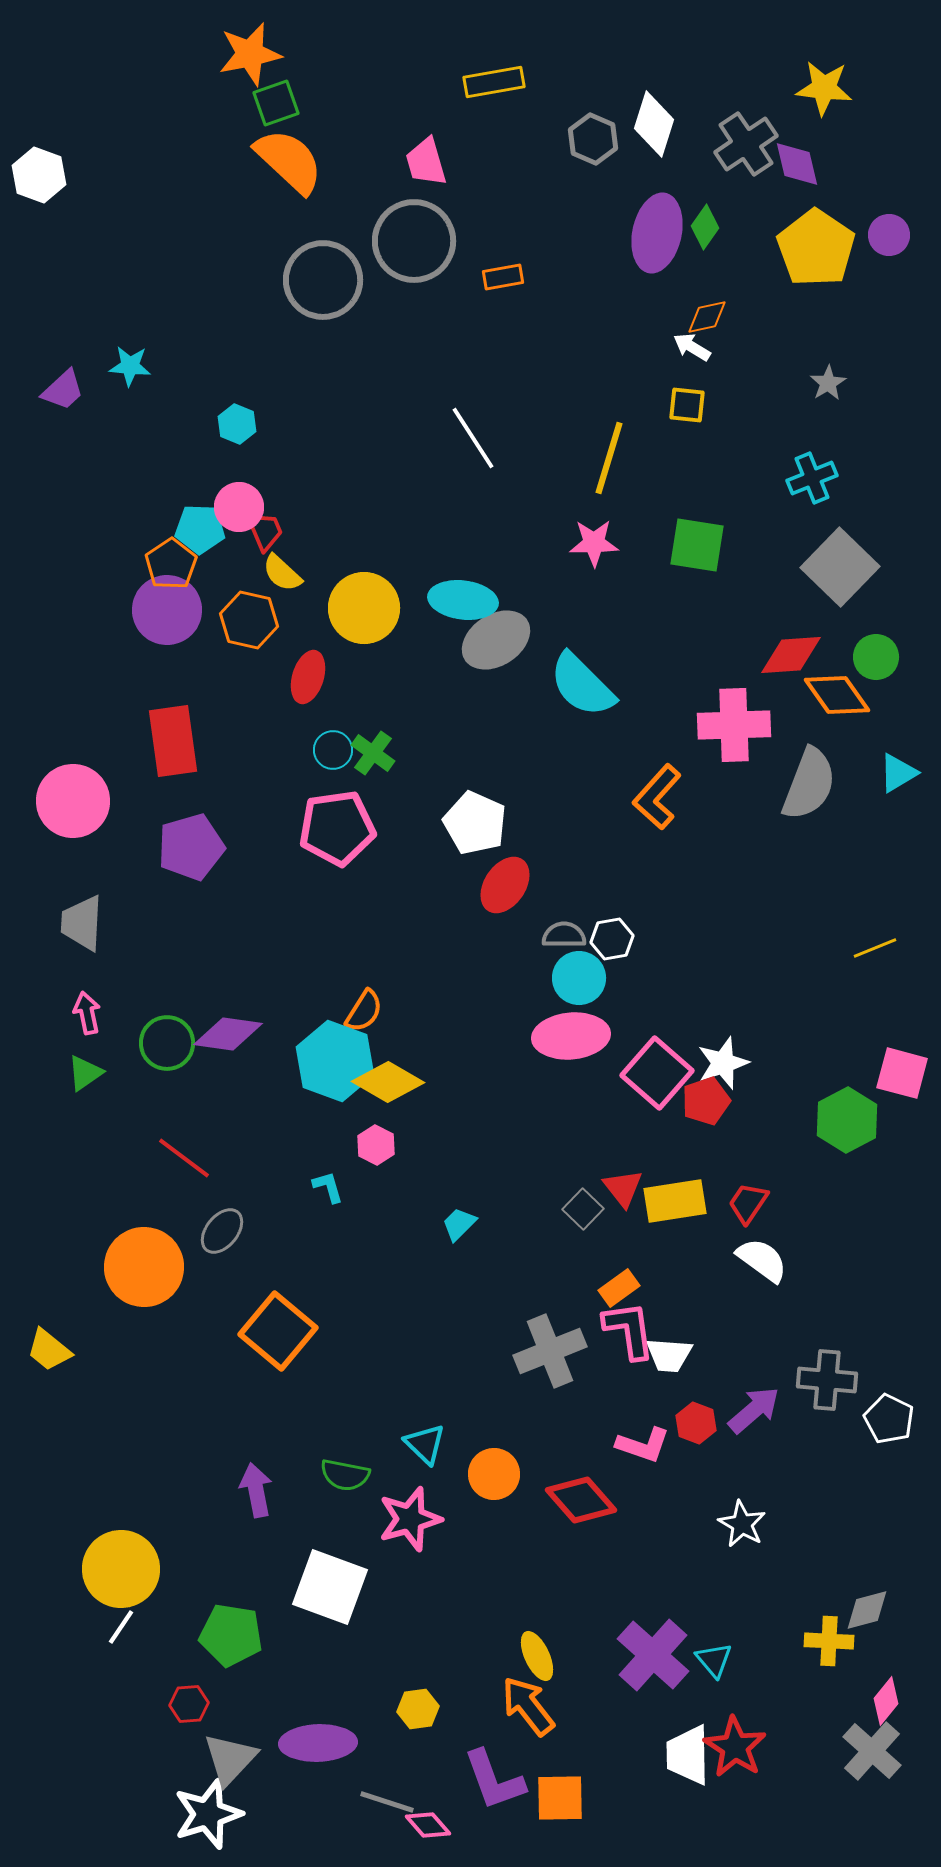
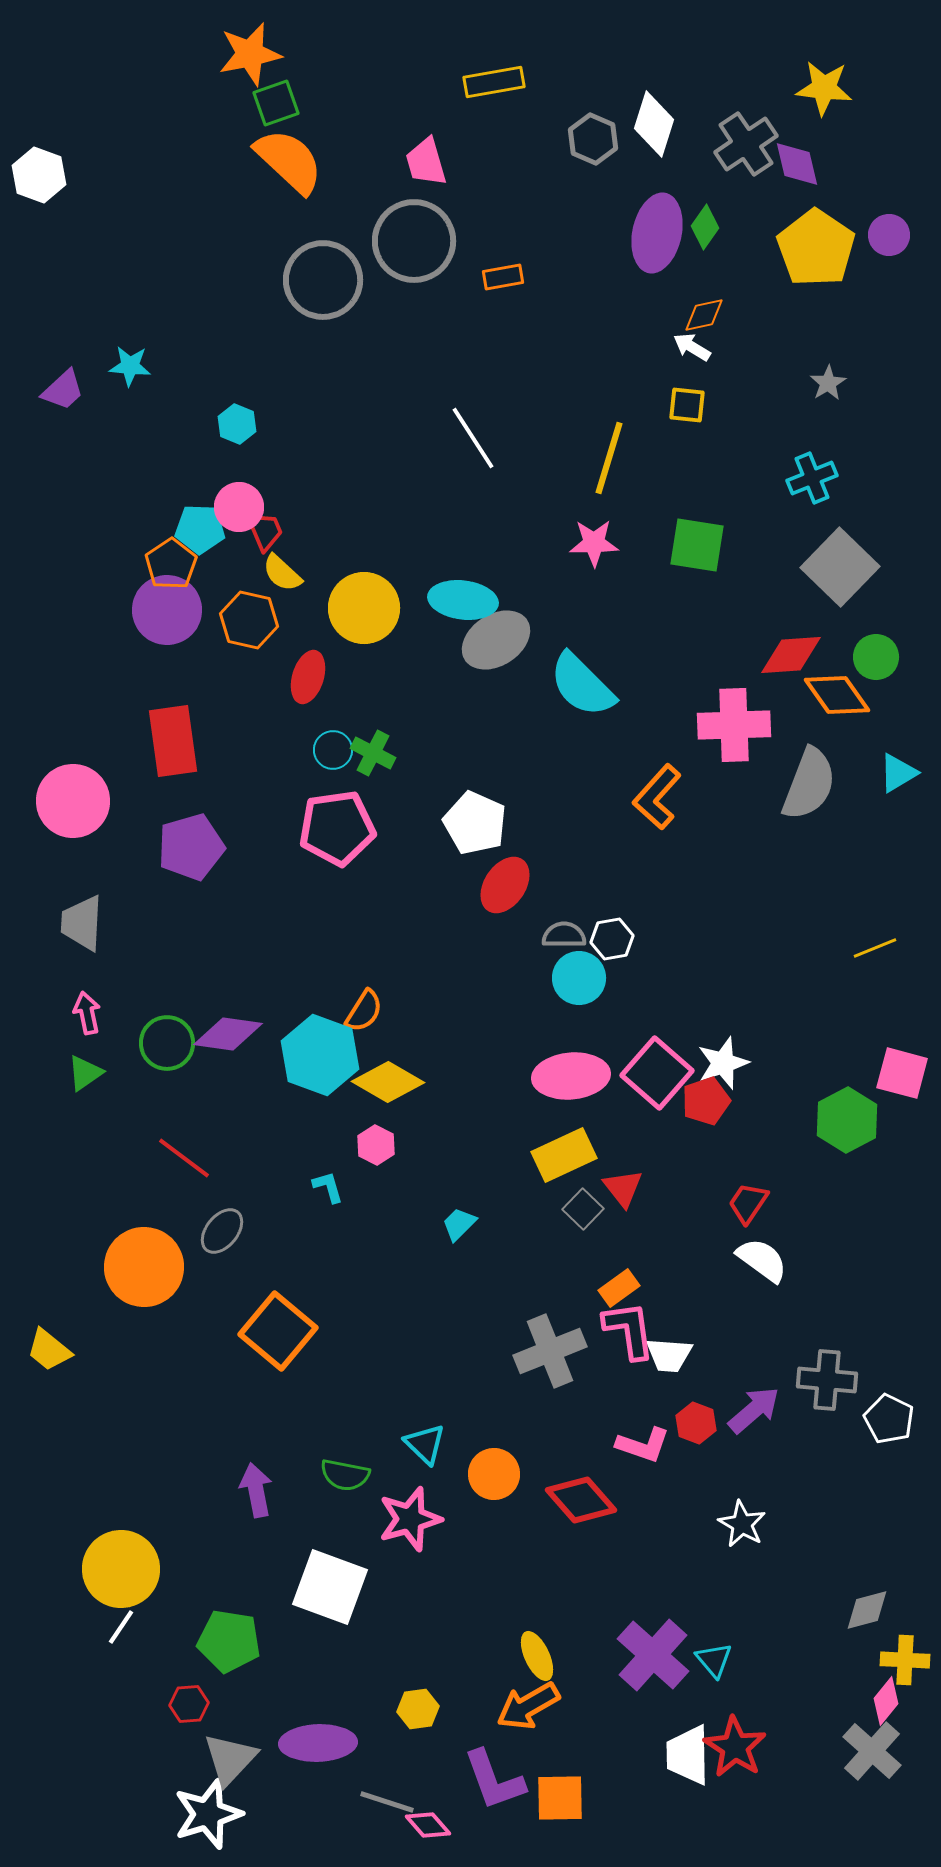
orange diamond at (707, 317): moved 3 px left, 2 px up
green cross at (373, 753): rotated 9 degrees counterclockwise
pink ellipse at (571, 1036): moved 40 px down
cyan hexagon at (335, 1061): moved 15 px left, 6 px up
yellow rectangle at (675, 1201): moved 111 px left, 46 px up; rotated 16 degrees counterclockwise
green pentagon at (231, 1635): moved 2 px left, 6 px down
yellow cross at (829, 1641): moved 76 px right, 19 px down
orange arrow at (528, 1706): rotated 82 degrees counterclockwise
